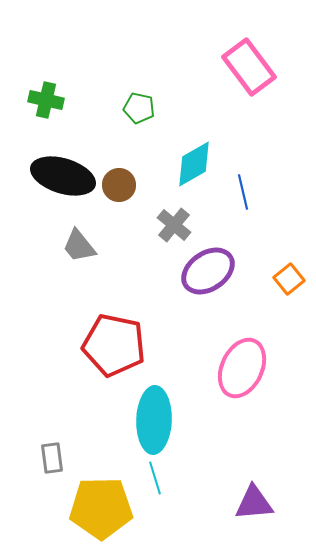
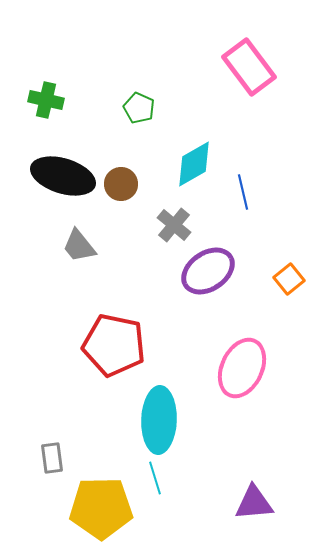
green pentagon: rotated 12 degrees clockwise
brown circle: moved 2 px right, 1 px up
cyan ellipse: moved 5 px right
